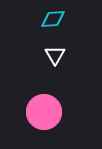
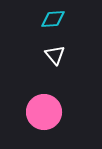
white triangle: rotated 10 degrees counterclockwise
